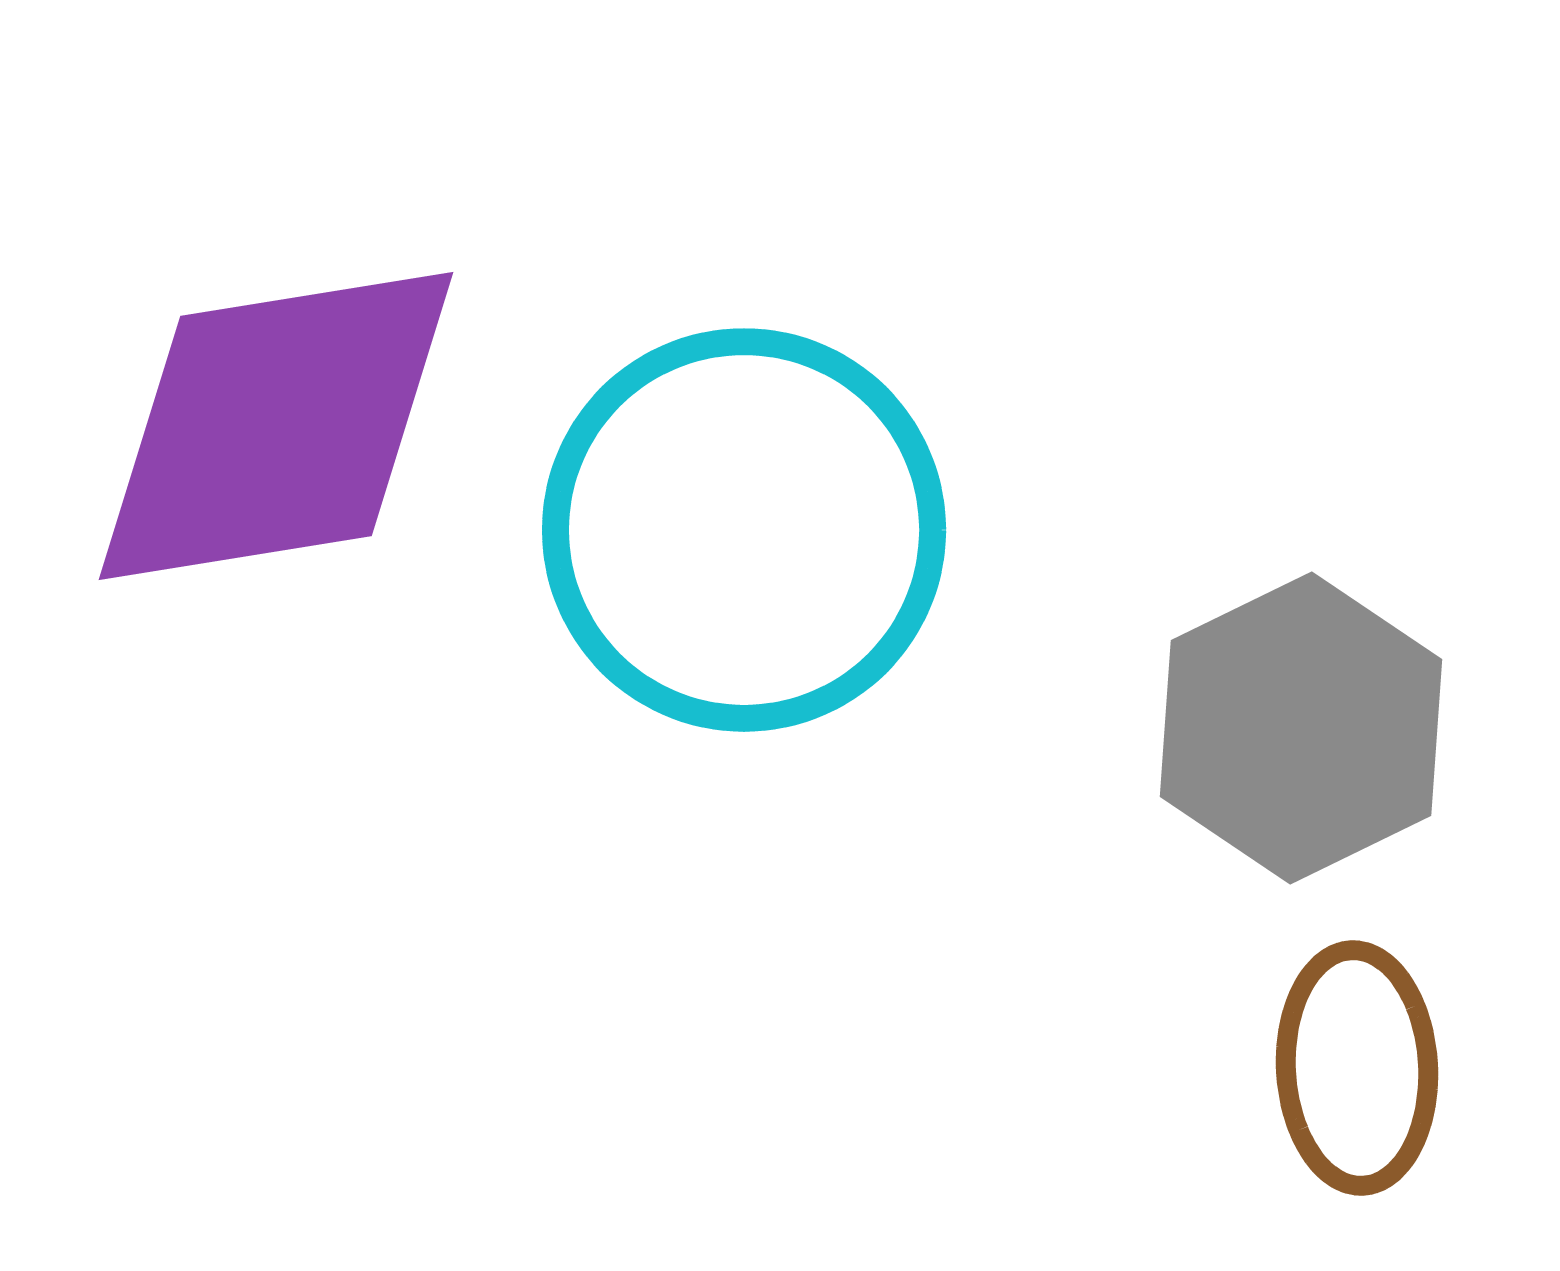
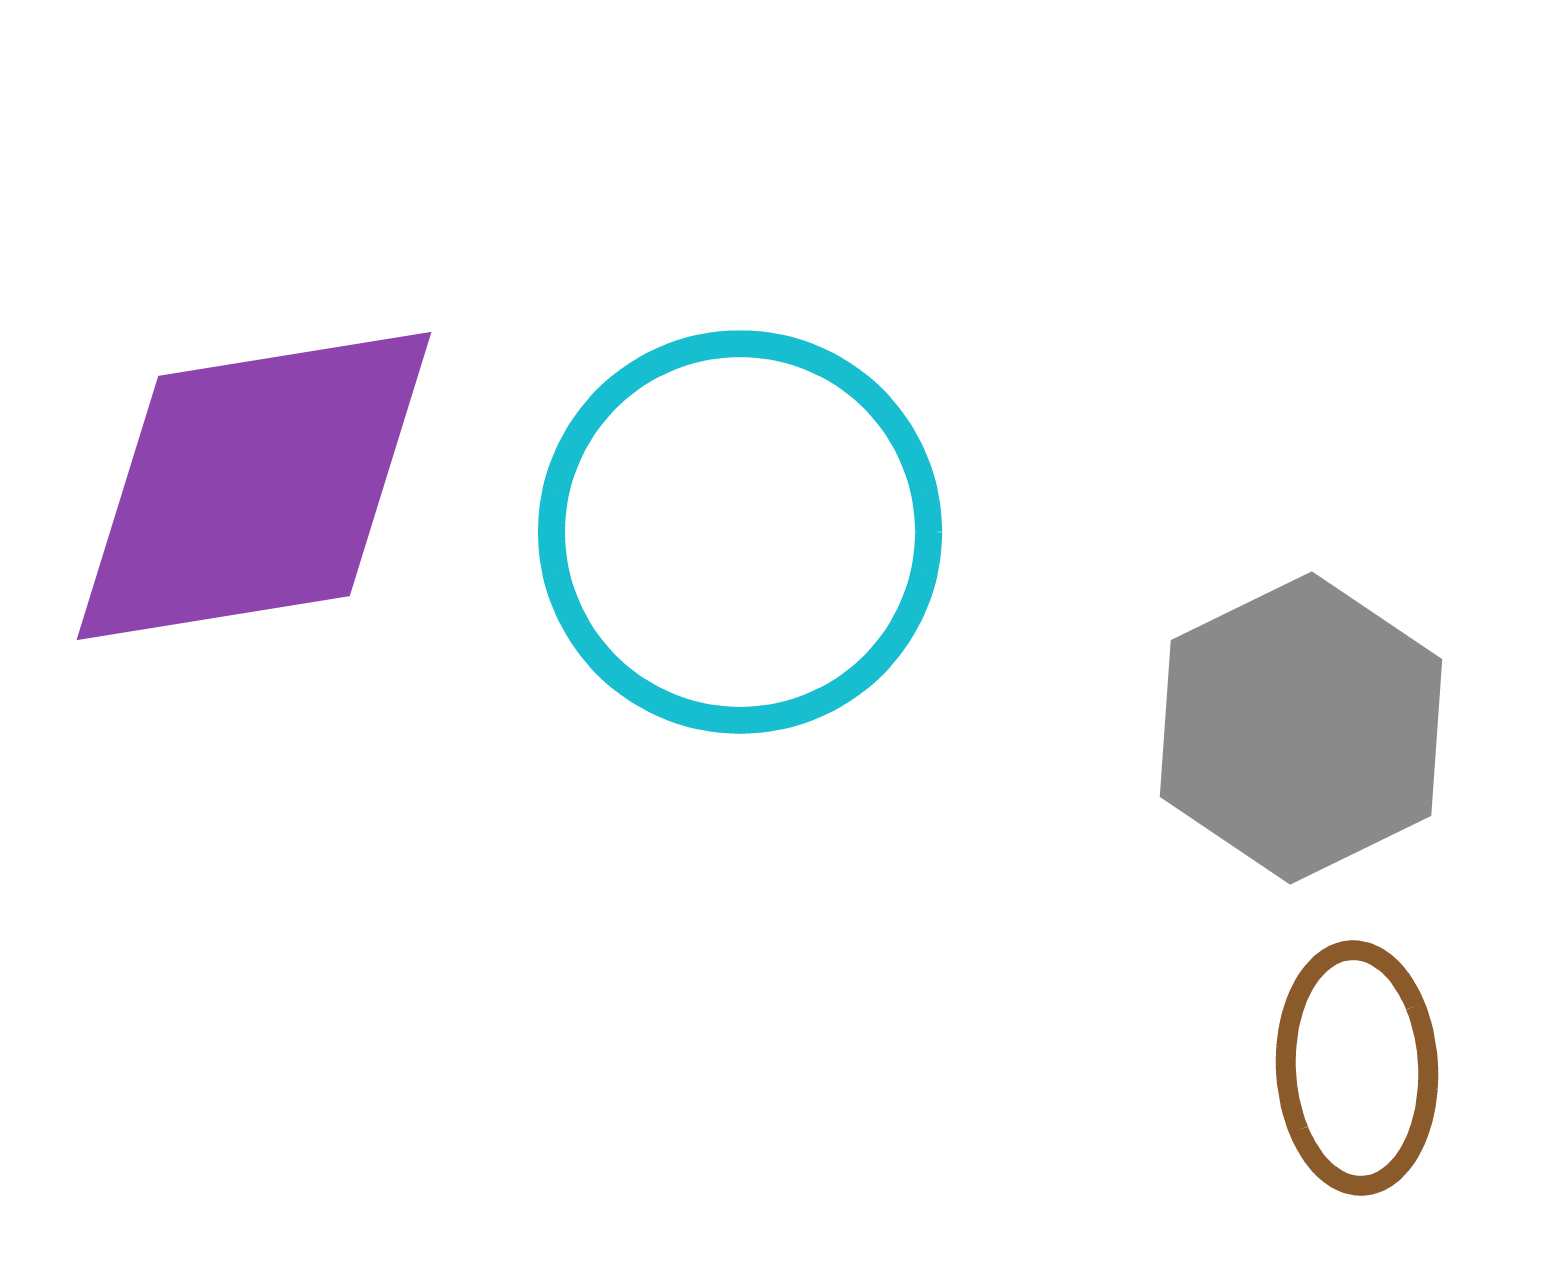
purple diamond: moved 22 px left, 60 px down
cyan circle: moved 4 px left, 2 px down
